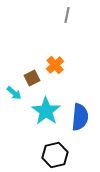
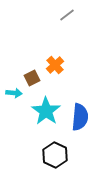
gray line: rotated 42 degrees clockwise
cyan arrow: rotated 35 degrees counterclockwise
black hexagon: rotated 20 degrees counterclockwise
